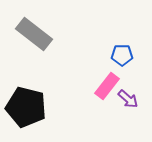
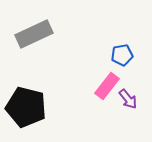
gray rectangle: rotated 63 degrees counterclockwise
blue pentagon: rotated 10 degrees counterclockwise
purple arrow: rotated 10 degrees clockwise
